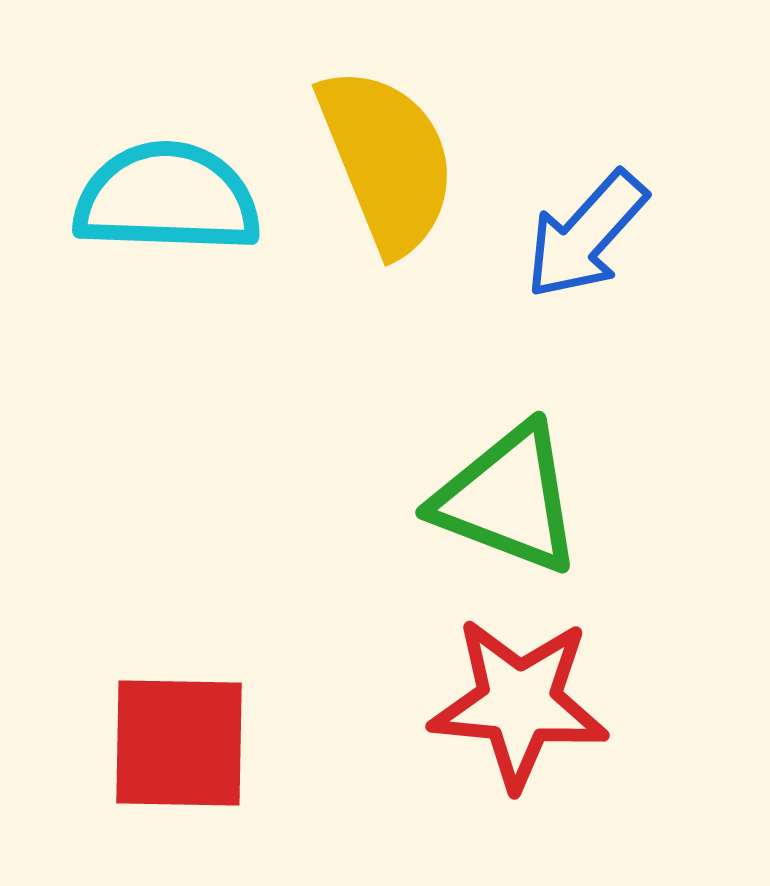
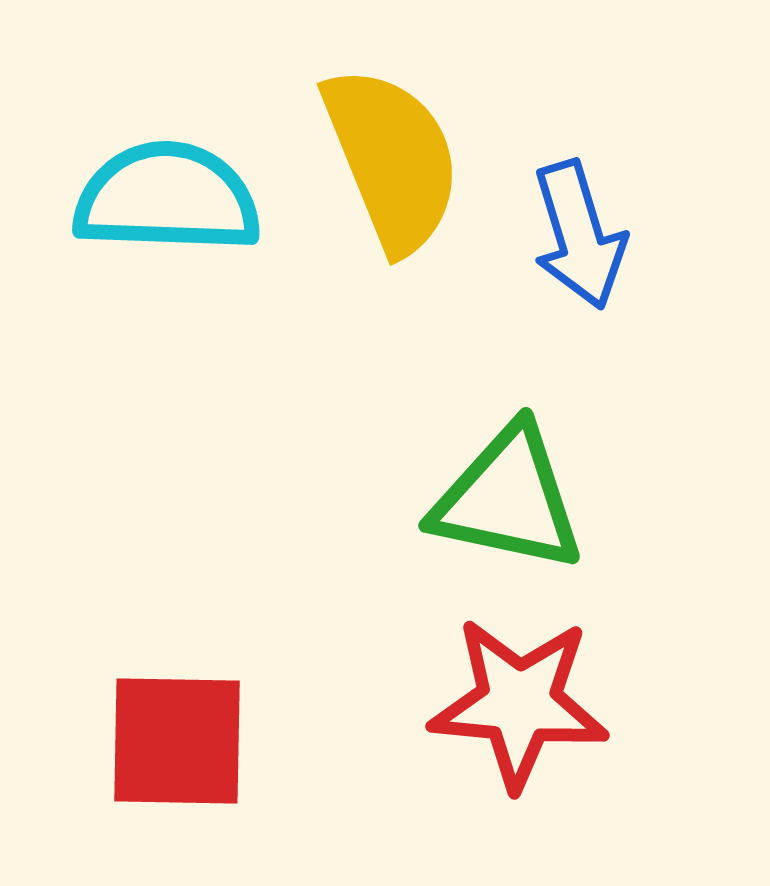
yellow semicircle: moved 5 px right, 1 px up
blue arrow: moved 7 px left; rotated 59 degrees counterclockwise
green triangle: rotated 9 degrees counterclockwise
red square: moved 2 px left, 2 px up
